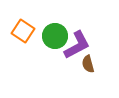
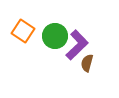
purple L-shape: rotated 16 degrees counterclockwise
brown semicircle: moved 1 px left, 1 px up; rotated 30 degrees clockwise
